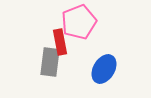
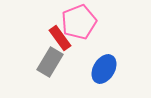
red rectangle: moved 4 px up; rotated 25 degrees counterclockwise
gray rectangle: rotated 24 degrees clockwise
